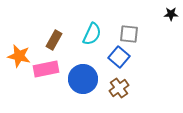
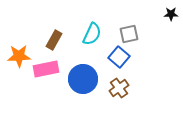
gray square: rotated 18 degrees counterclockwise
orange star: rotated 15 degrees counterclockwise
